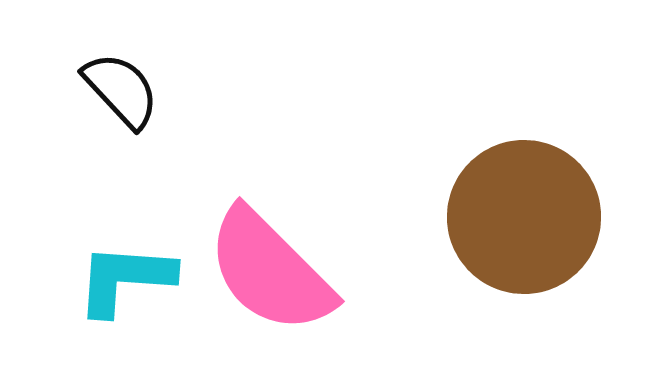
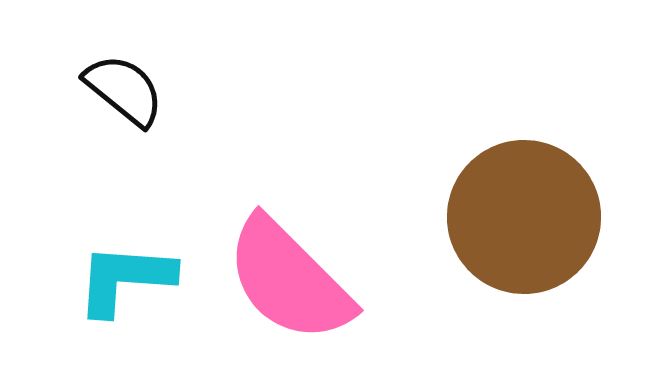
black semicircle: moved 3 px right; rotated 8 degrees counterclockwise
pink semicircle: moved 19 px right, 9 px down
